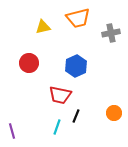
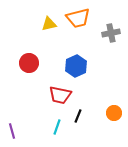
yellow triangle: moved 6 px right, 3 px up
black line: moved 2 px right
